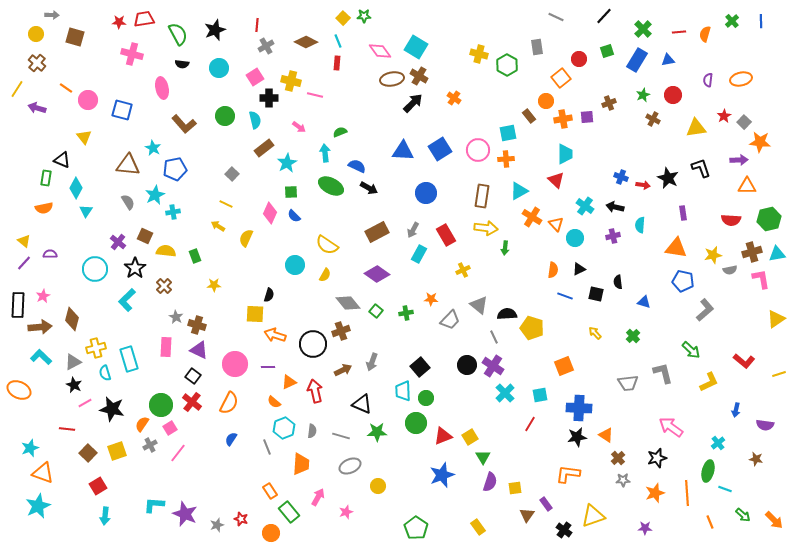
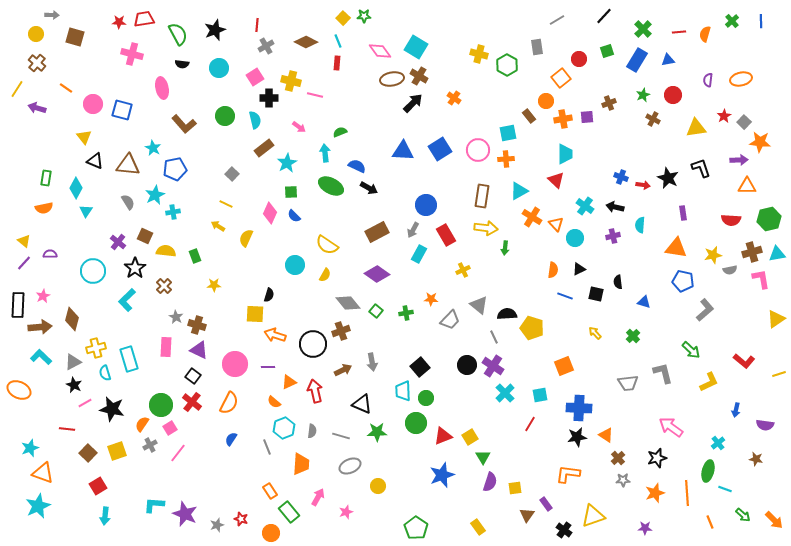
gray line at (556, 17): moved 1 px right, 3 px down; rotated 56 degrees counterclockwise
pink circle at (88, 100): moved 5 px right, 4 px down
black triangle at (62, 160): moved 33 px right, 1 px down
blue circle at (426, 193): moved 12 px down
cyan circle at (95, 269): moved 2 px left, 2 px down
gray arrow at (372, 362): rotated 30 degrees counterclockwise
